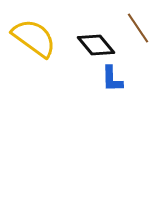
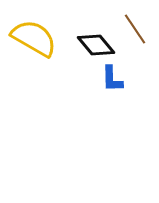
brown line: moved 3 px left, 1 px down
yellow semicircle: rotated 6 degrees counterclockwise
